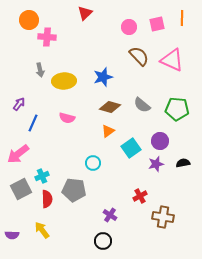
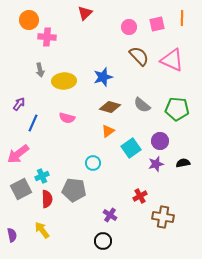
purple semicircle: rotated 104 degrees counterclockwise
